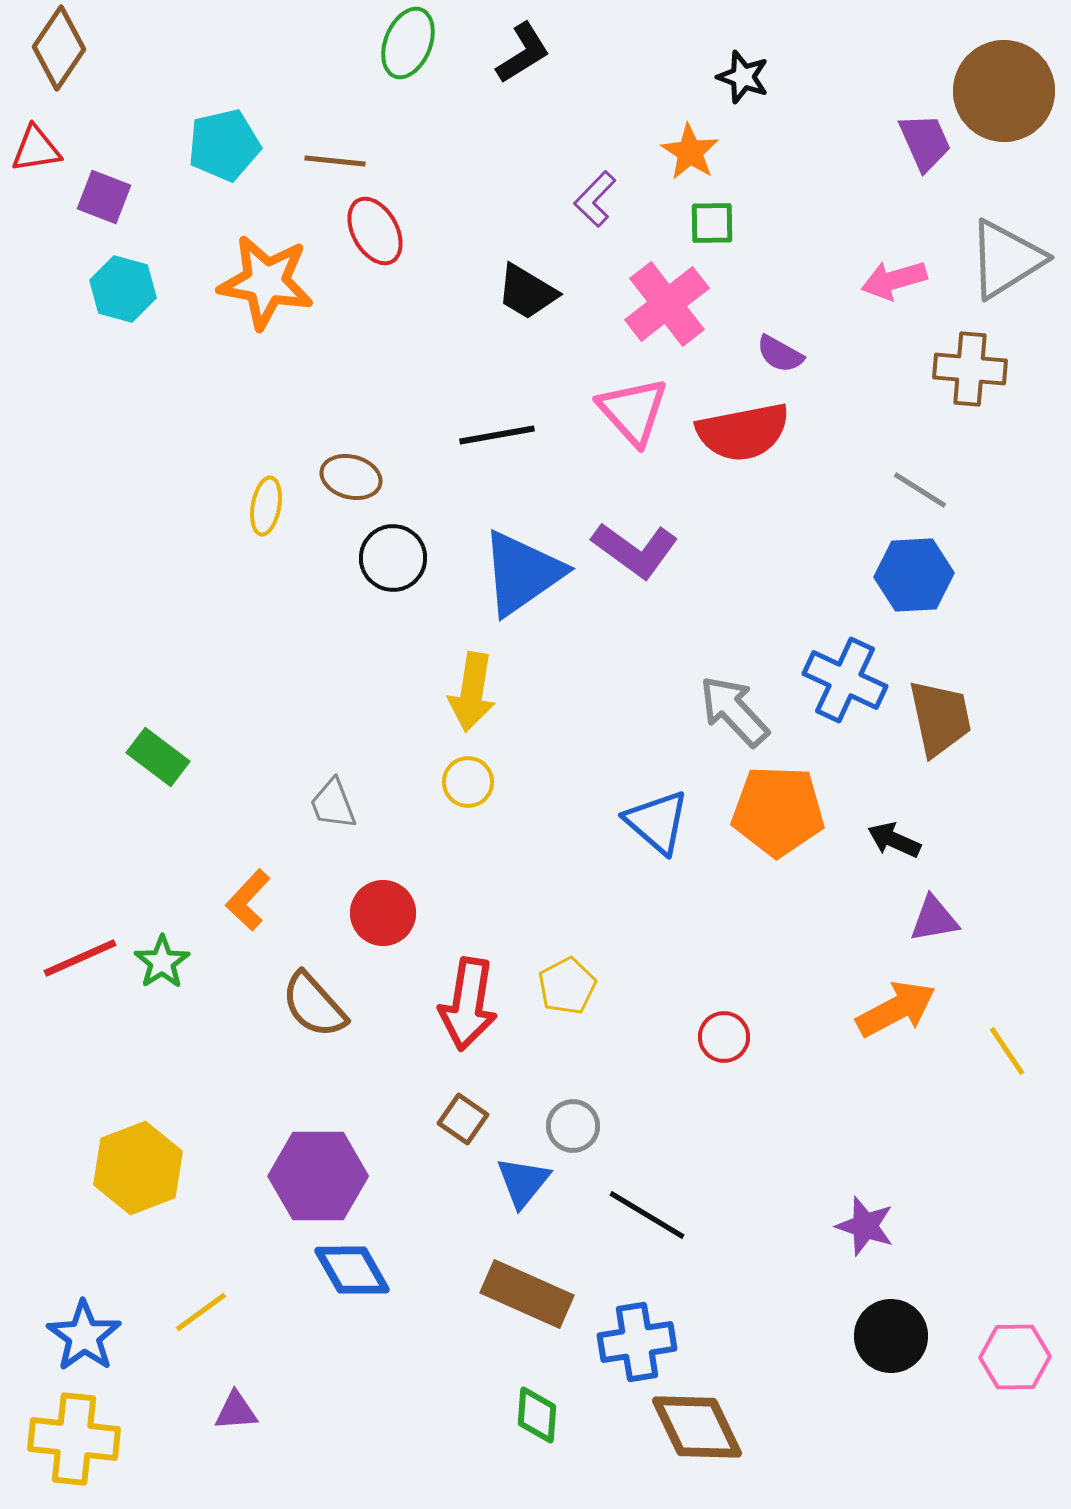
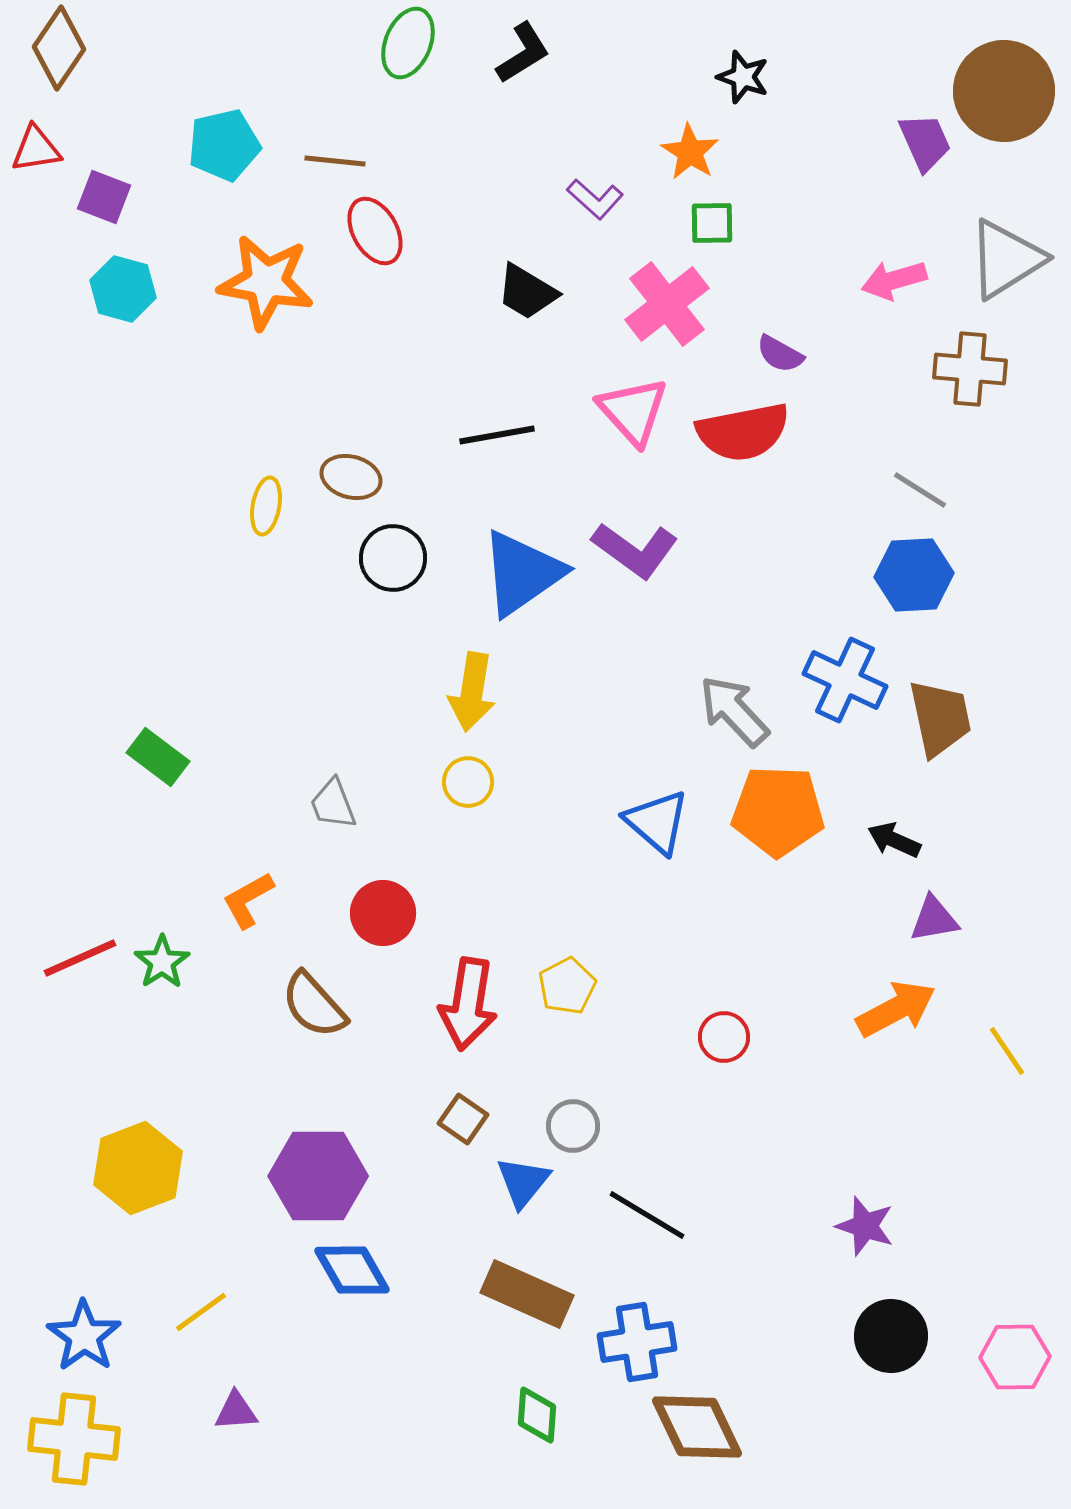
purple L-shape at (595, 199): rotated 92 degrees counterclockwise
orange L-shape at (248, 900): rotated 18 degrees clockwise
